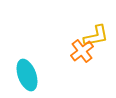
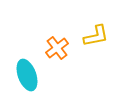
orange cross: moved 25 px left, 3 px up
